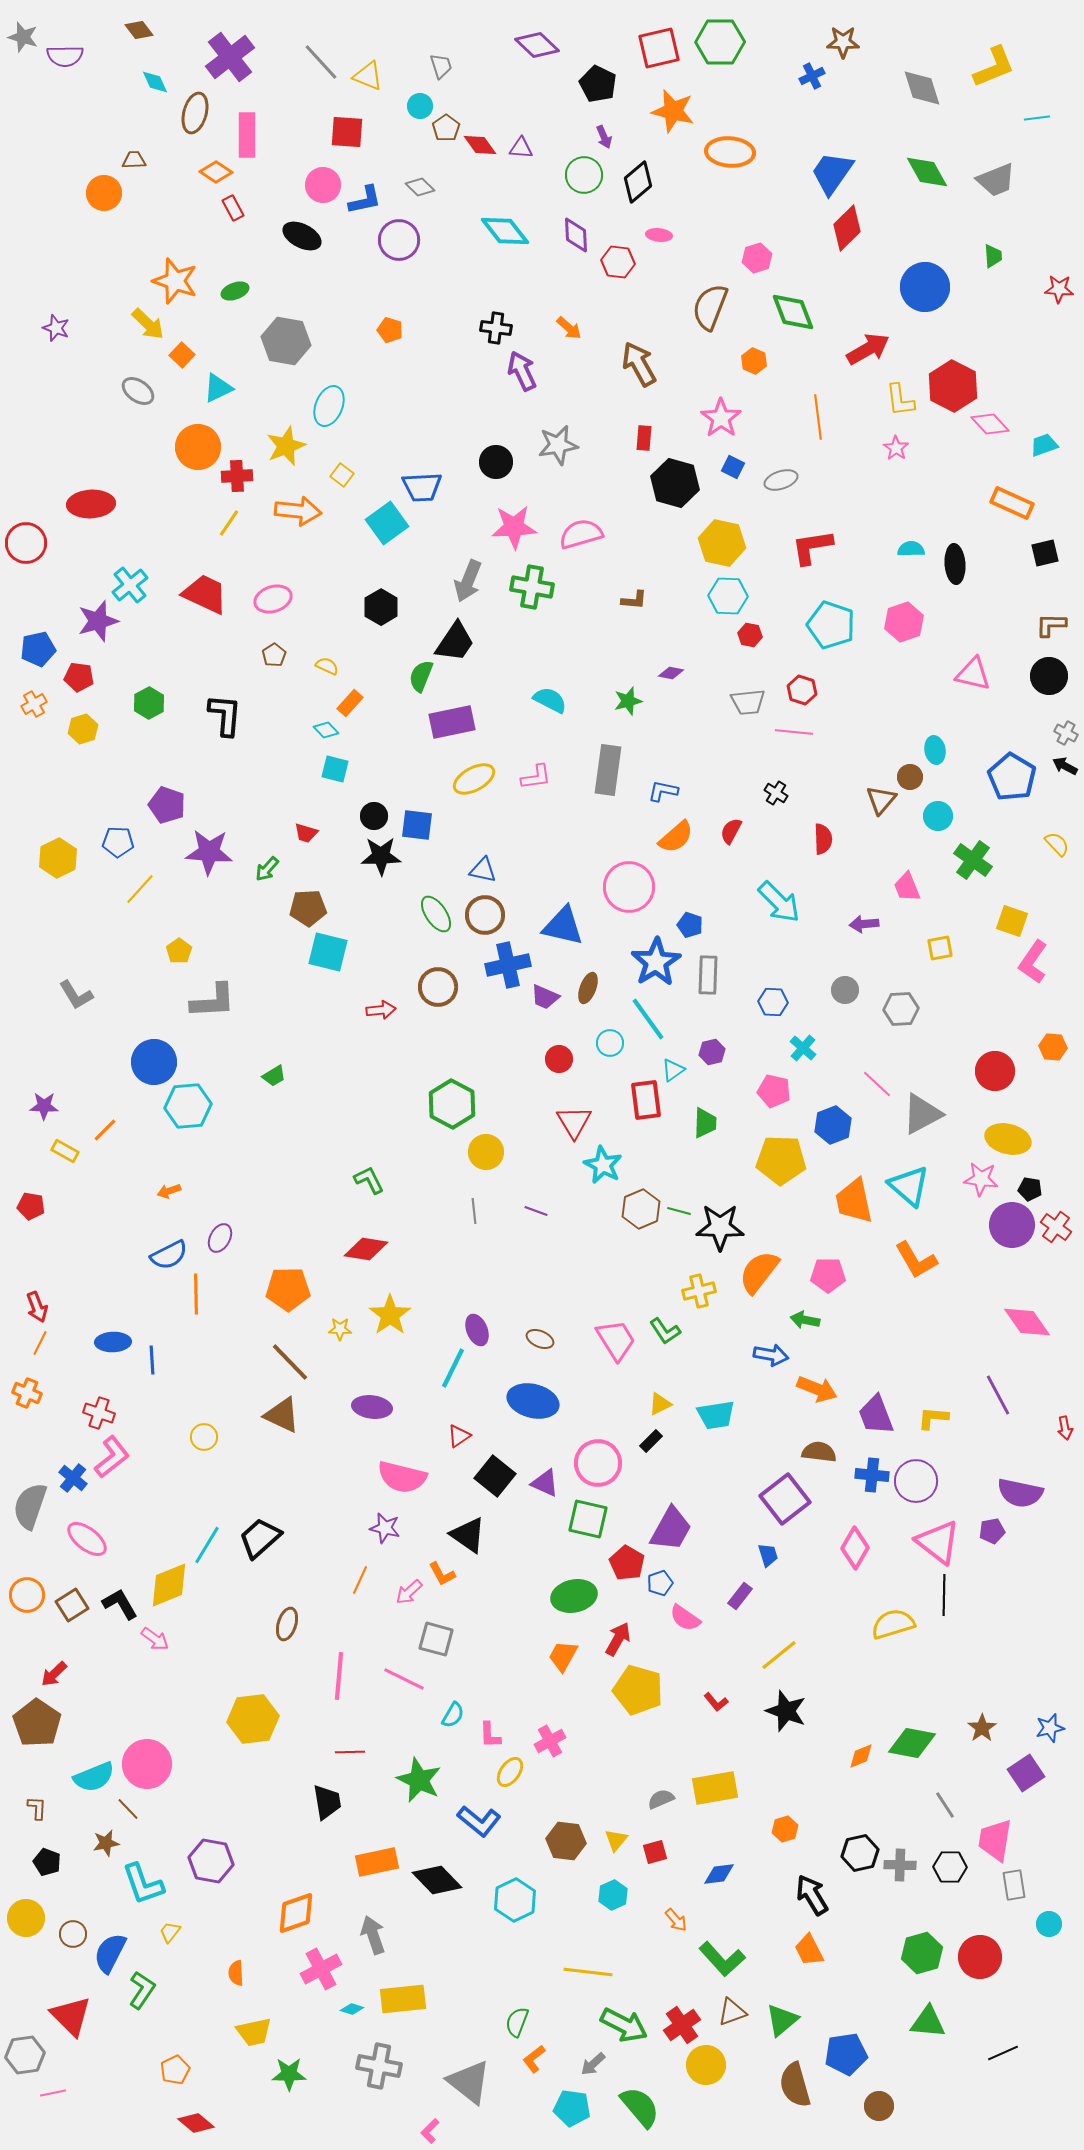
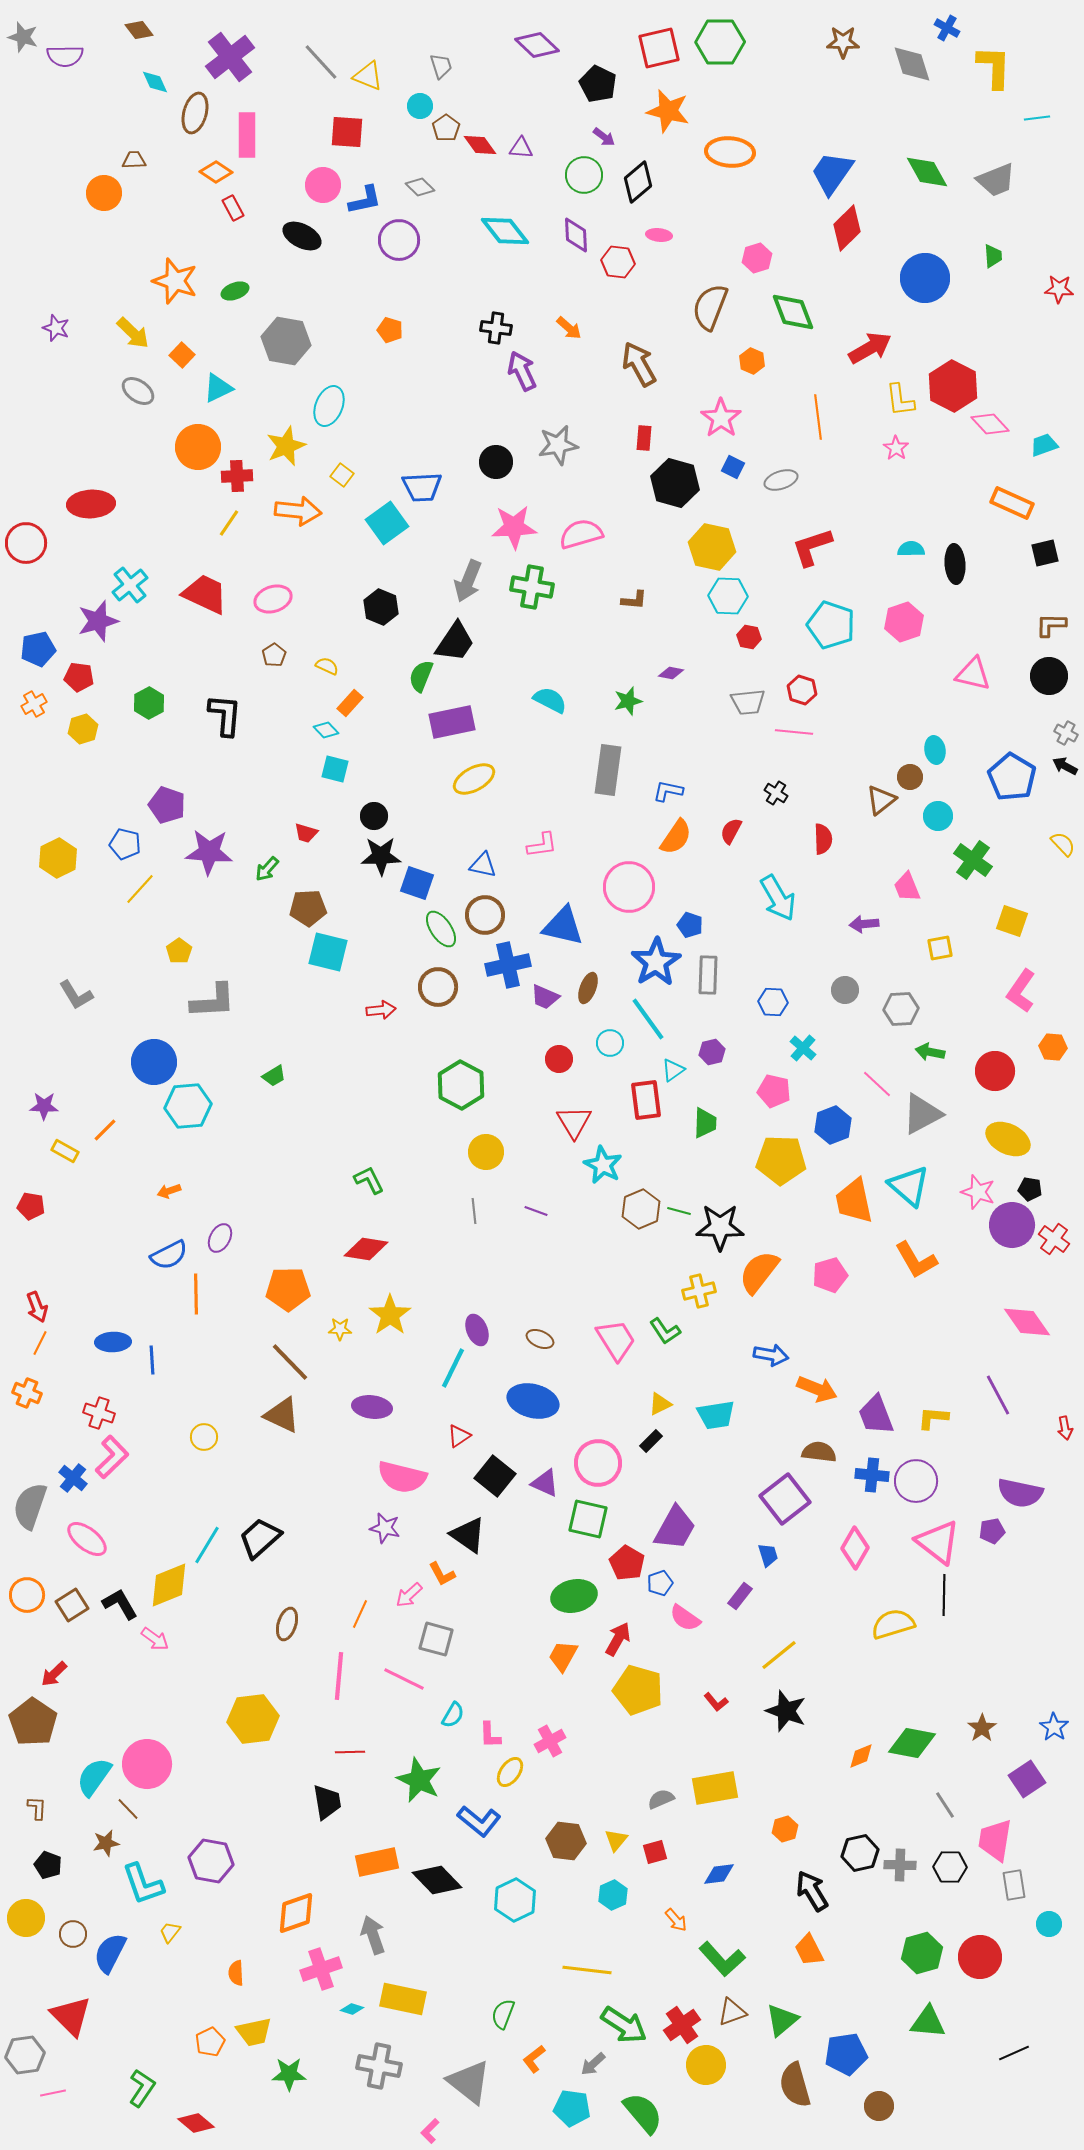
yellow L-shape at (994, 67): rotated 66 degrees counterclockwise
blue cross at (812, 76): moved 135 px right, 48 px up; rotated 35 degrees counterclockwise
gray diamond at (922, 88): moved 10 px left, 24 px up
orange star at (673, 111): moved 5 px left
purple arrow at (604, 137): rotated 30 degrees counterclockwise
blue circle at (925, 287): moved 9 px up
yellow arrow at (148, 324): moved 15 px left, 9 px down
red arrow at (868, 349): moved 2 px right, 1 px up
orange hexagon at (754, 361): moved 2 px left
yellow hexagon at (722, 543): moved 10 px left, 4 px down
red L-shape at (812, 547): rotated 9 degrees counterclockwise
black hexagon at (381, 607): rotated 8 degrees counterclockwise
red hexagon at (750, 635): moved 1 px left, 2 px down
pink L-shape at (536, 777): moved 6 px right, 68 px down
blue L-shape at (663, 791): moved 5 px right
brown triangle at (881, 800): rotated 12 degrees clockwise
blue square at (417, 825): moved 58 px down; rotated 12 degrees clockwise
orange semicircle at (676, 837): rotated 15 degrees counterclockwise
blue pentagon at (118, 842): moved 7 px right, 2 px down; rotated 12 degrees clockwise
yellow semicircle at (1057, 844): moved 6 px right
blue triangle at (483, 870): moved 5 px up
cyan arrow at (779, 902): moved 1 px left, 4 px up; rotated 15 degrees clockwise
green ellipse at (436, 914): moved 5 px right, 15 px down
pink L-shape at (1033, 962): moved 12 px left, 29 px down
green hexagon at (452, 1104): moved 9 px right, 19 px up
yellow ellipse at (1008, 1139): rotated 12 degrees clockwise
pink star at (981, 1179): moved 3 px left, 13 px down; rotated 12 degrees clockwise
red cross at (1056, 1227): moved 2 px left, 12 px down
pink pentagon at (828, 1275): moved 2 px right; rotated 16 degrees counterclockwise
green arrow at (805, 1320): moved 125 px right, 268 px up
pink L-shape at (112, 1457): rotated 6 degrees counterclockwise
purple trapezoid at (671, 1529): moved 4 px right, 1 px up
orange line at (360, 1580): moved 34 px down
pink arrow at (409, 1592): moved 3 px down
brown pentagon at (37, 1723): moved 4 px left, 1 px up
blue star at (1050, 1728): moved 4 px right, 1 px up; rotated 24 degrees counterclockwise
purple square at (1026, 1773): moved 1 px right, 6 px down
cyan semicircle at (94, 1777): rotated 147 degrees clockwise
black pentagon at (47, 1862): moved 1 px right, 3 px down
black arrow at (812, 1895): moved 4 px up
pink cross at (321, 1969): rotated 9 degrees clockwise
yellow line at (588, 1972): moved 1 px left, 2 px up
green L-shape at (142, 1990): moved 98 px down
yellow rectangle at (403, 1999): rotated 18 degrees clockwise
green semicircle at (517, 2022): moved 14 px left, 8 px up
green arrow at (624, 2025): rotated 6 degrees clockwise
black line at (1003, 2053): moved 11 px right
orange pentagon at (175, 2070): moved 35 px right, 28 px up
green semicircle at (640, 2107): moved 3 px right, 6 px down
